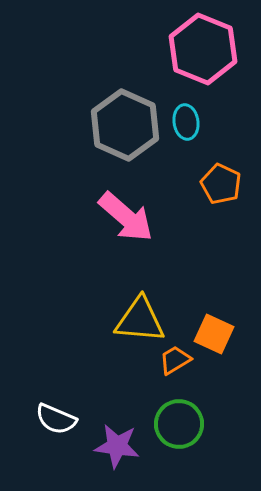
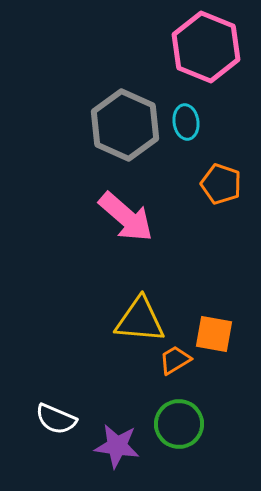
pink hexagon: moved 3 px right, 2 px up
orange pentagon: rotated 6 degrees counterclockwise
orange square: rotated 15 degrees counterclockwise
